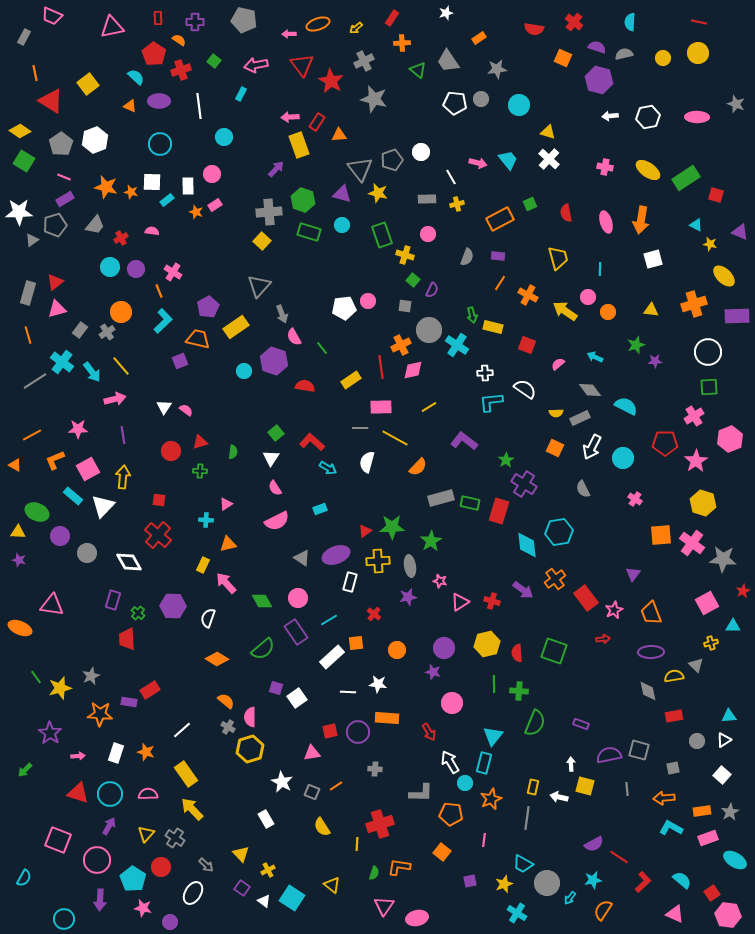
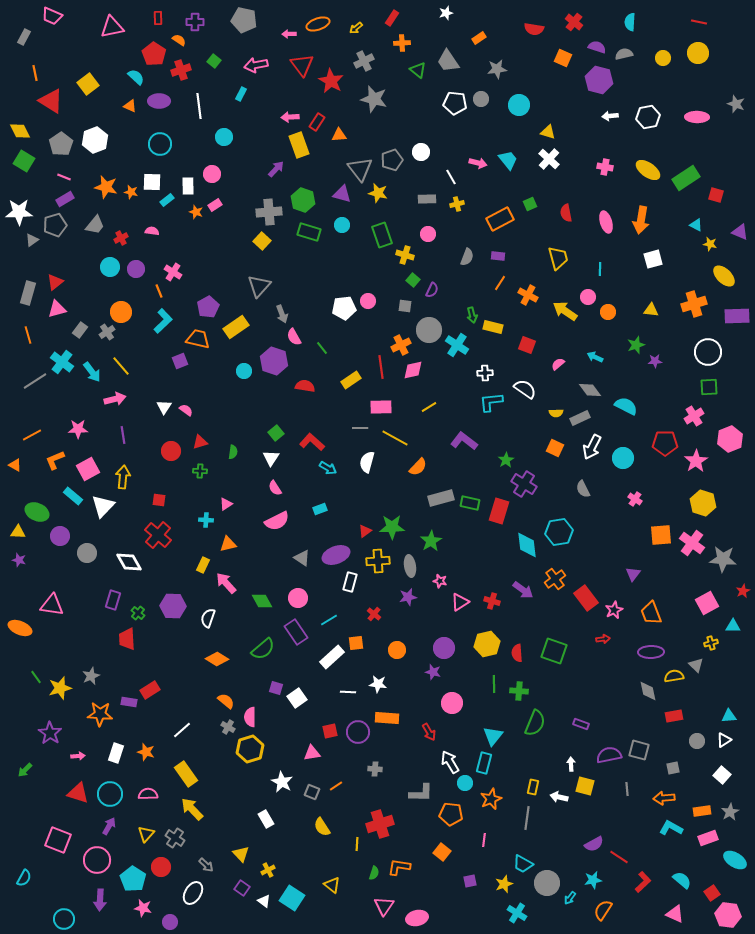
yellow diamond at (20, 131): rotated 30 degrees clockwise
